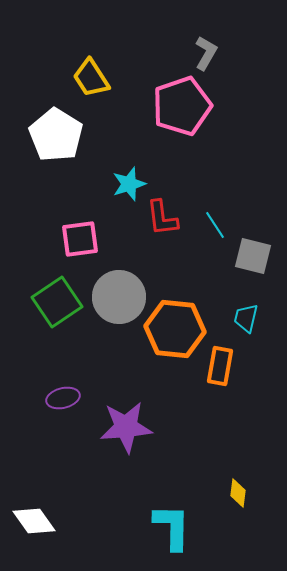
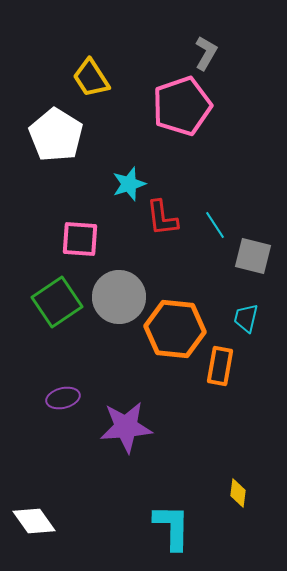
pink square: rotated 12 degrees clockwise
